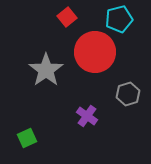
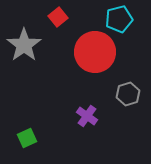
red square: moved 9 px left
gray star: moved 22 px left, 25 px up
